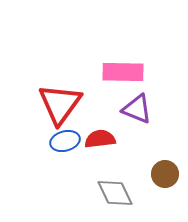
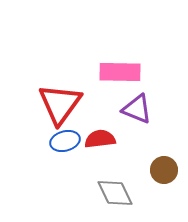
pink rectangle: moved 3 px left
brown circle: moved 1 px left, 4 px up
